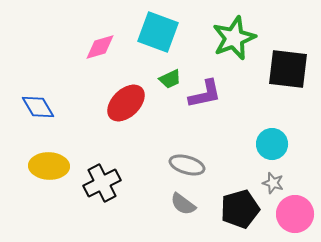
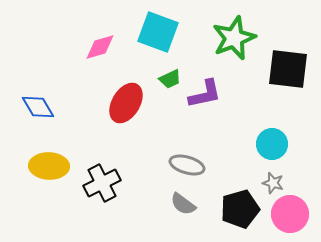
red ellipse: rotated 15 degrees counterclockwise
pink circle: moved 5 px left
